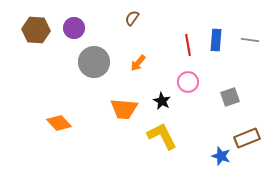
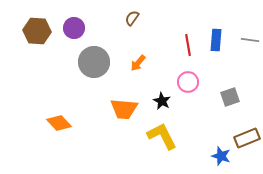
brown hexagon: moved 1 px right, 1 px down
